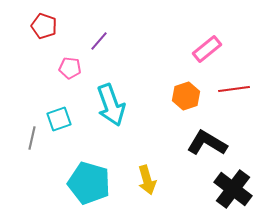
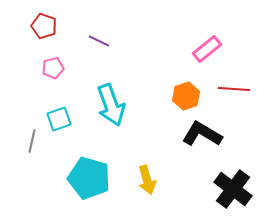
purple line: rotated 75 degrees clockwise
pink pentagon: moved 17 px left; rotated 20 degrees counterclockwise
red line: rotated 12 degrees clockwise
gray line: moved 3 px down
black L-shape: moved 5 px left, 9 px up
cyan pentagon: moved 5 px up
